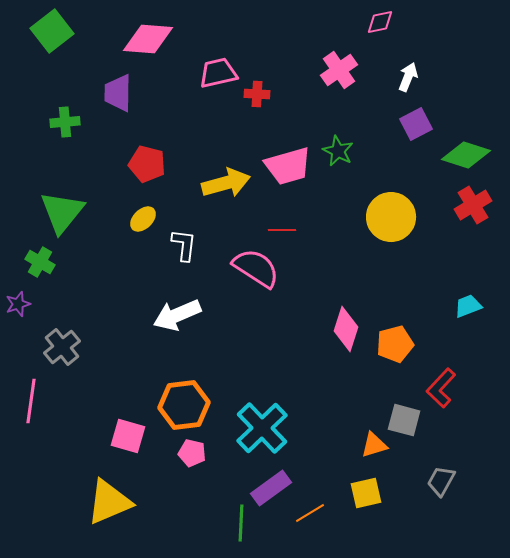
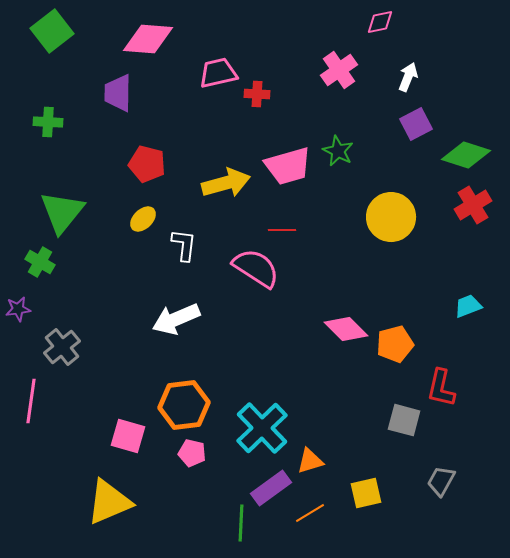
green cross at (65, 122): moved 17 px left; rotated 8 degrees clockwise
purple star at (18, 304): moved 5 px down; rotated 10 degrees clockwise
white arrow at (177, 315): moved 1 px left, 4 px down
pink diamond at (346, 329): rotated 63 degrees counterclockwise
red L-shape at (441, 388): rotated 30 degrees counterclockwise
orange triangle at (374, 445): moved 64 px left, 16 px down
